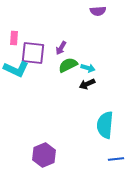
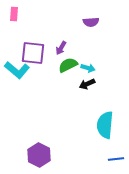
purple semicircle: moved 7 px left, 11 px down
pink rectangle: moved 24 px up
cyan L-shape: moved 1 px right, 1 px down; rotated 15 degrees clockwise
purple hexagon: moved 5 px left; rotated 10 degrees counterclockwise
